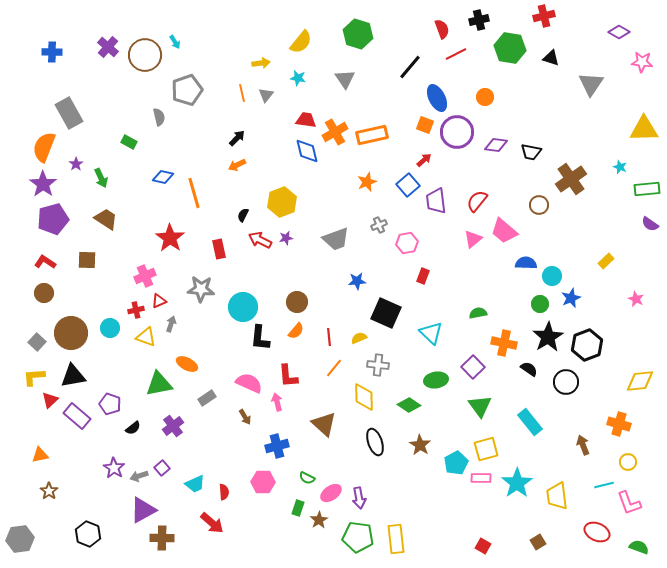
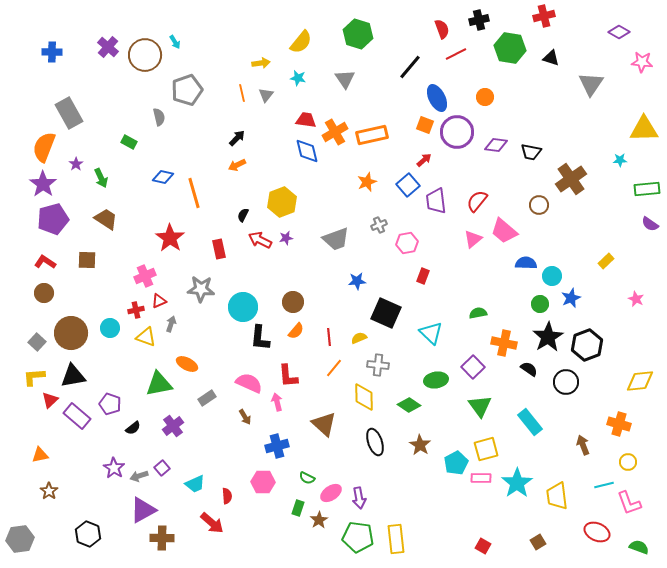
cyan star at (620, 167): moved 7 px up; rotated 24 degrees counterclockwise
brown circle at (297, 302): moved 4 px left
red semicircle at (224, 492): moved 3 px right, 4 px down
